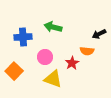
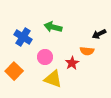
blue cross: rotated 36 degrees clockwise
